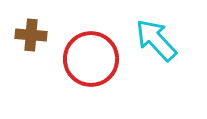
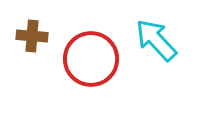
brown cross: moved 1 px right, 1 px down
